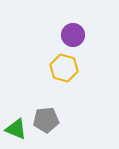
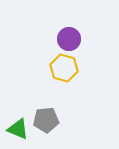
purple circle: moved 4 px left, 4 px down
green triangle: moved 2 px right
